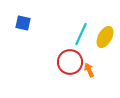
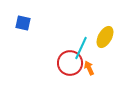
cyan line: moved 14 px down
red circle: moved 1 px down
orange arrow: moved 2 px up
